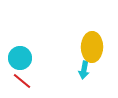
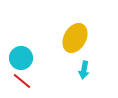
yellow ellipse: moved 17 px left, 9 px up; rotated 28 degrees clockwise
cyan circle: moved 1 px right
